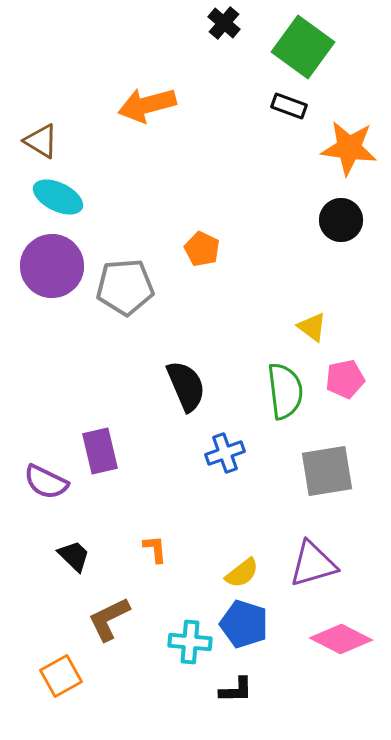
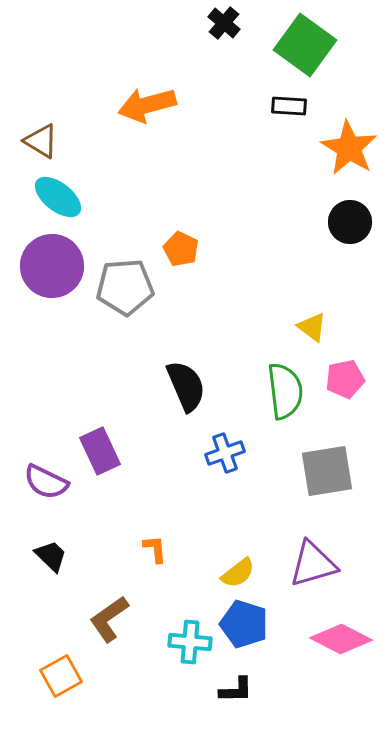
green square: moved 2 px right, 2 px up
black rectangle: rotated 16 degrees counterclockwise
orange star: rotated 24 degrees clockwise
cyan ellipse: rotated 12 degrees clockwise
black circle: moved 9 px right, 2 px down
orange pentagon: moved 21 px left
purple rectangle: rotated 12 degrees counterclockwise
black trapezoid: moved 23 px left
yellow semicircle: moved 4 px left
brown L-shape: rotated 9 degrees counterclockwise
